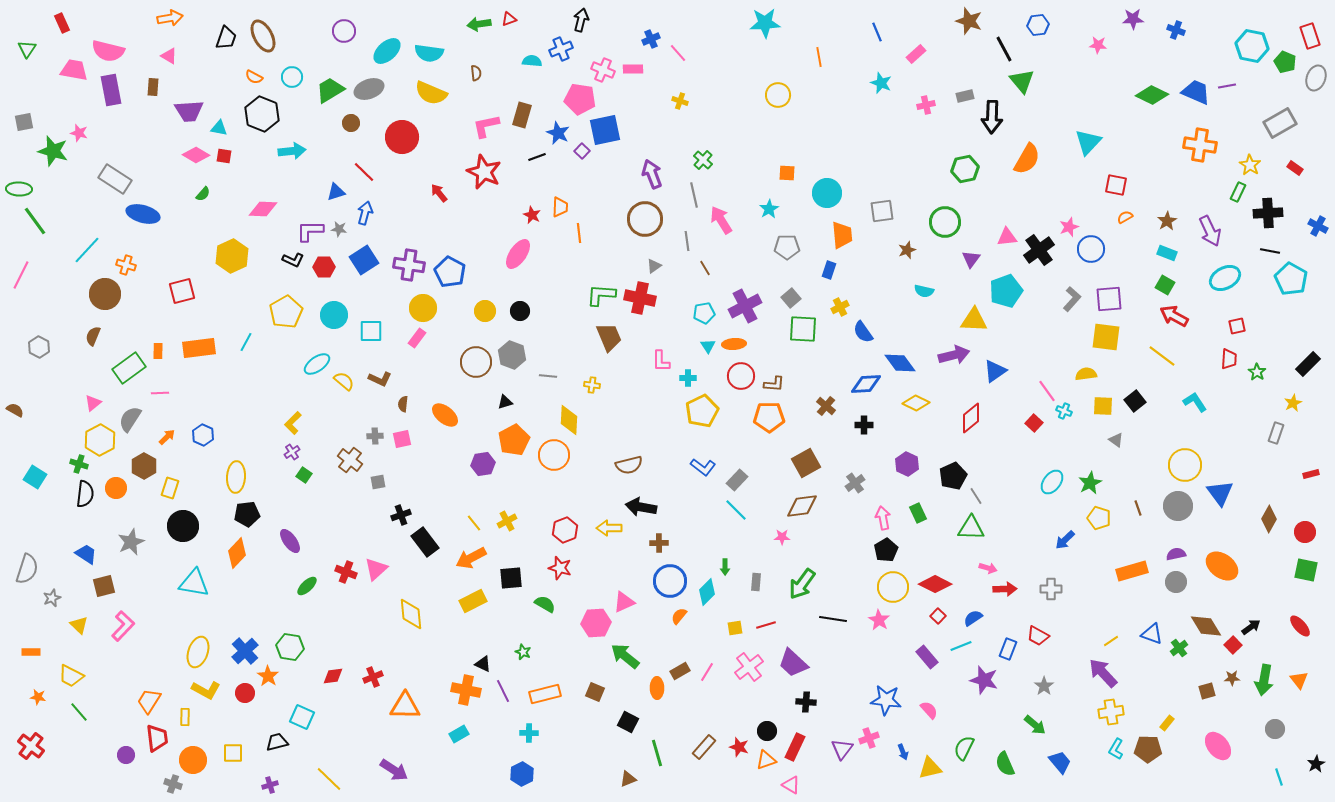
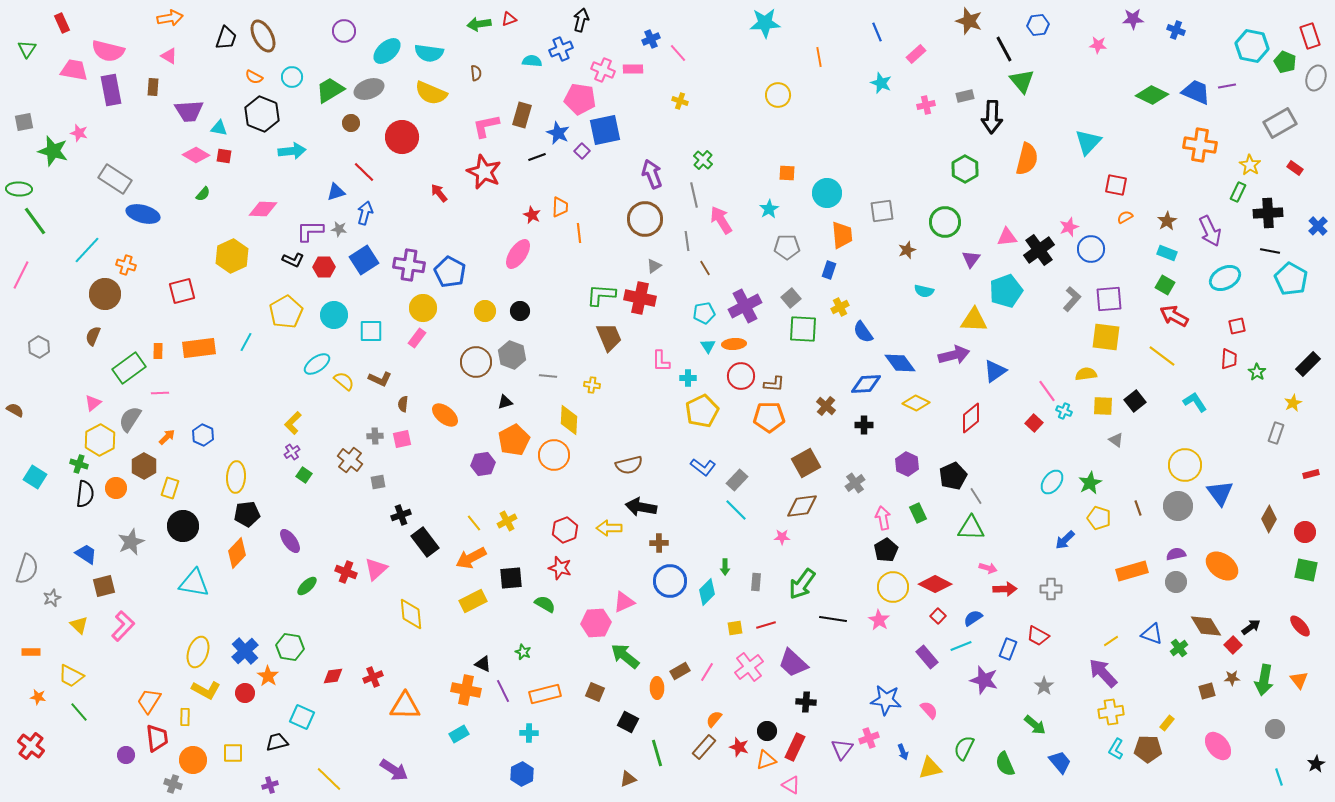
orange semicircle at (1027, 159): rotated 16 degrees counterclockwise
green hexagon at (965, 169): rotated 20 degrees counterclockwise
blue cross at (1318, 226): rotated 18 degrees clockwise
orange semicircle at (679, 616): moved 35 px right, 103 px down
